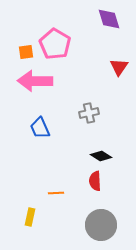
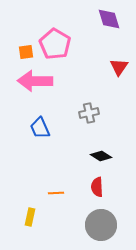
red semicircle: moved 2 px right, 6 px down
